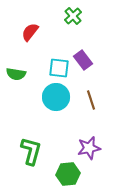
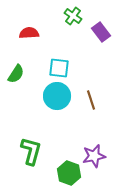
green cross: rotated 12 degrees counterclockwise
red semicircle: moved 1 px left, 1 px down; rotated 48 degrees clockwise
purple rectangle: moved 18 px right, 28 px up
green semicircle: rotated 66 degrees counterclockwise
cyan circle: moved 1 px right, 1 px up
purple star: moved 5 px right, 8 px down
green hexagon: moved 1 px right, 1 px up; rotated 25 degrees clockwise
